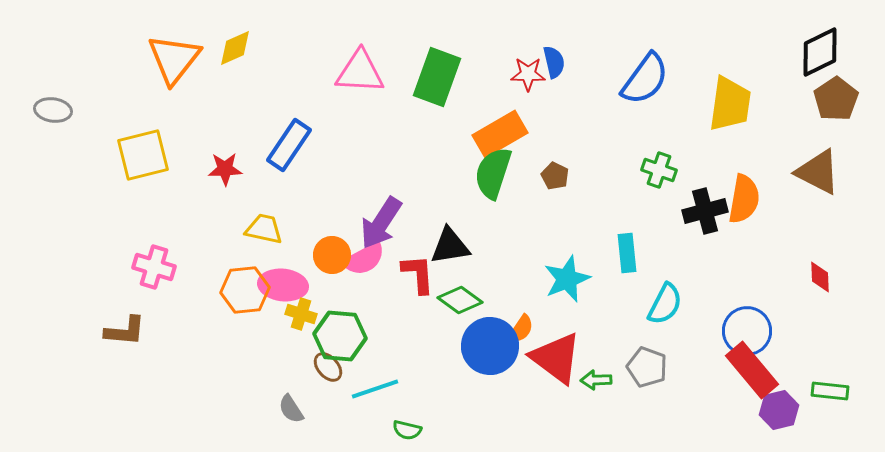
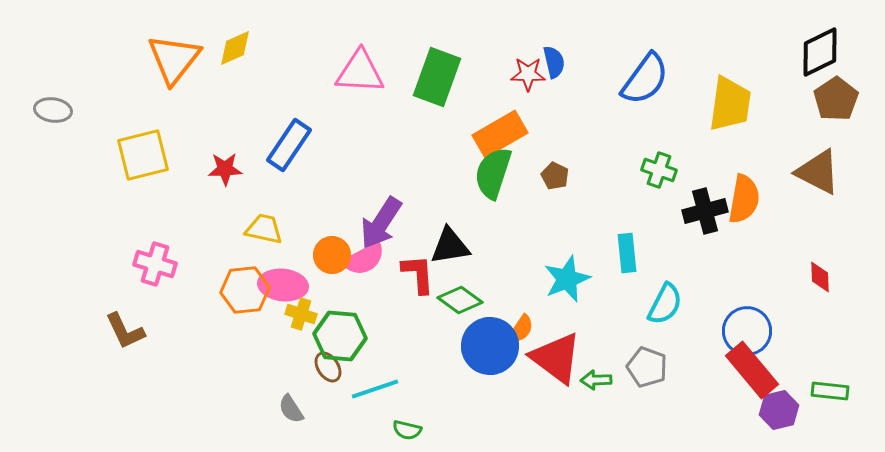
pink cross at (154, 267): moved 1 px right, 3 px up
brown L-shape at (125, 331): rotated 60 degrees clockwise
brown ellipse at (328, 367): rotated 8 degrees clockwise
